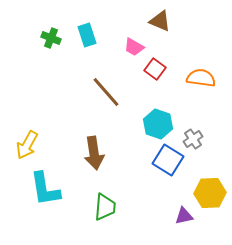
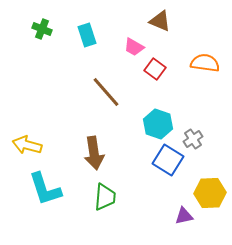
green cross: moved 9 px left, 9 px up
orange semicircle: moved 4 px right, 15 px up
yellow arrow: rotated 76 degrees clockwise
cyan L-shape: rotated 9 degrees counterclockwise
green trapezoid: moved 10 px up
